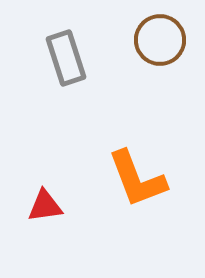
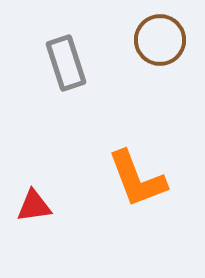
gray rectangle: moved 5 px down
red triangle: moved 11 px left
